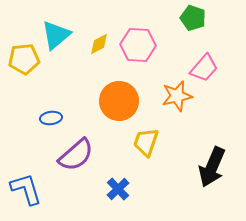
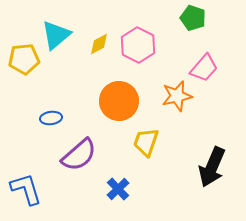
pink hexagon: rotated 24 degrees clockwise
purple semicircle: moved 3 px right
